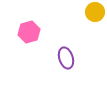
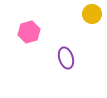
yellow circle: moved 3 px left, 2 px down
